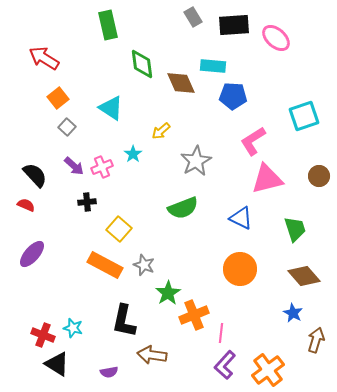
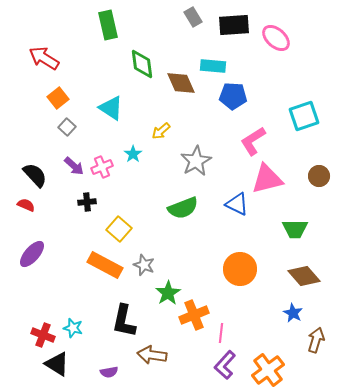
blue triangle at (241, 218): moved 4 px left, 14 px up
green trapezoid at (295, 229): rotated 108 degrees clockwise
